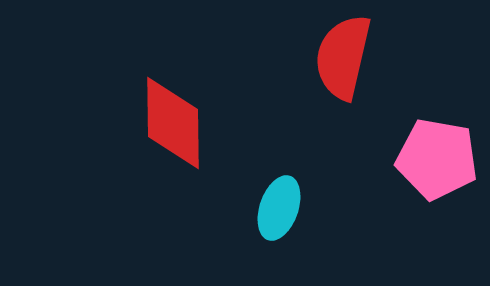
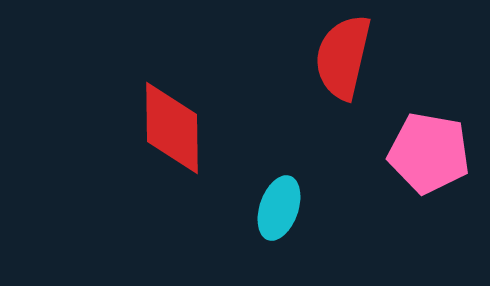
red diamond: moved 1 px left, 5 px down
pink pentagon: moved 8 px left, 6 px up
